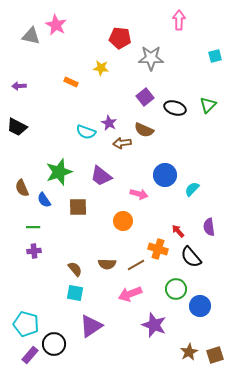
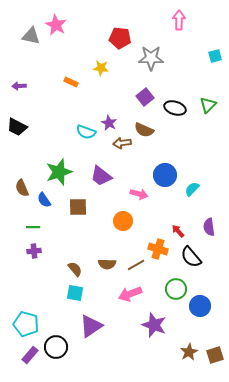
black circle at (54, 344): moved 2 px right, 3 px down
